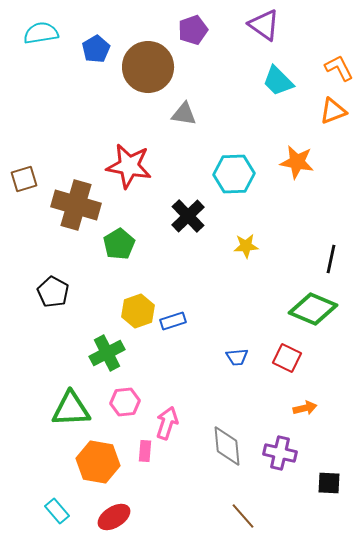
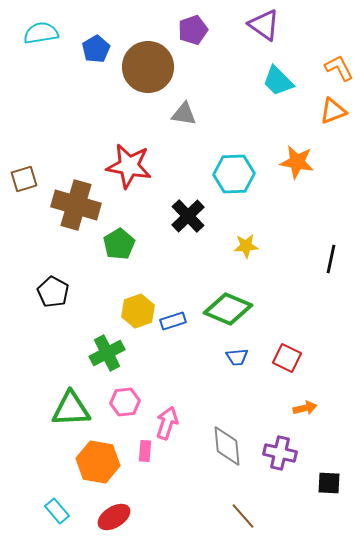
green diamond: moved 85 px left
